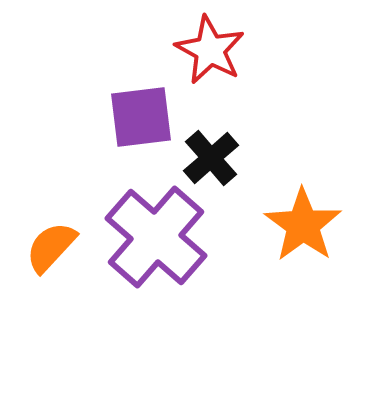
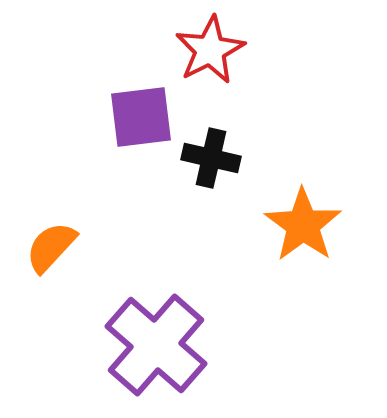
red star: rotated 16 degrees clockwise
black cross: rotated 36 degrees counterclockwise
purple cross: moved 108 px down
